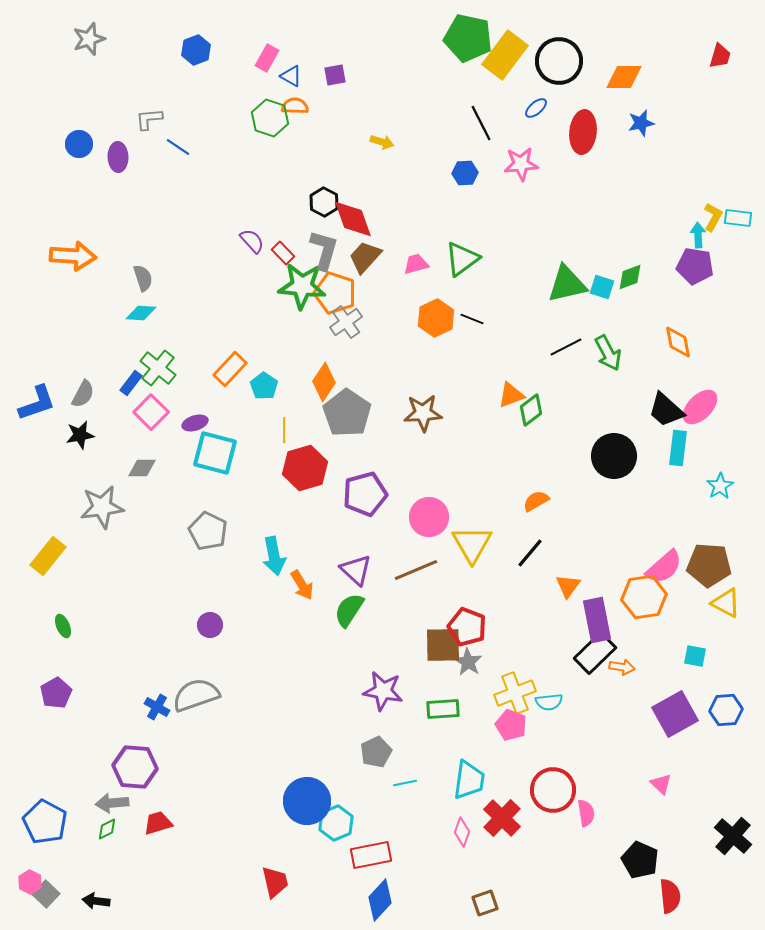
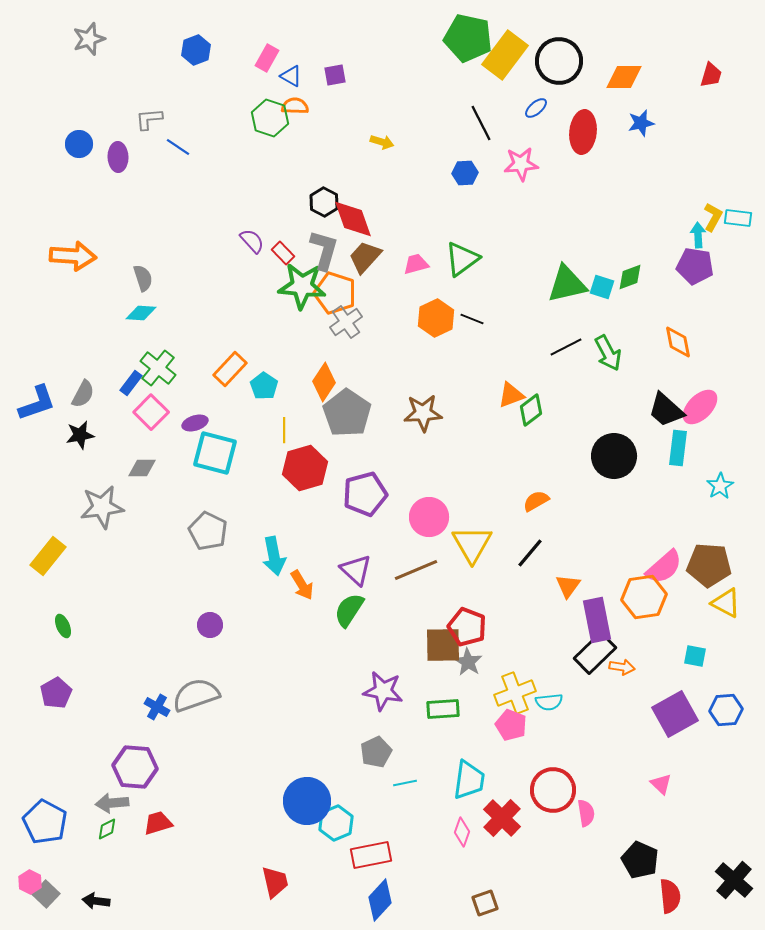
red trapezoid at (720, 56): moved 9 px left, 19 px down
black cross at (733, 836): moved 1 px right, 44 px down
